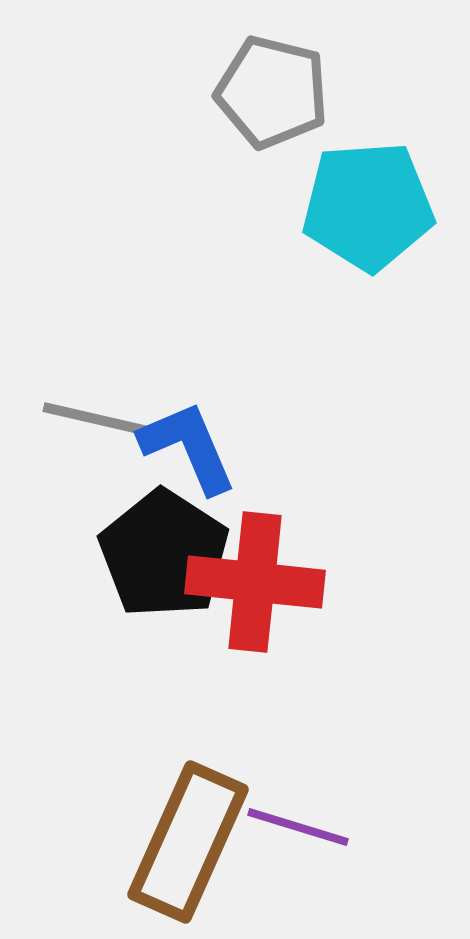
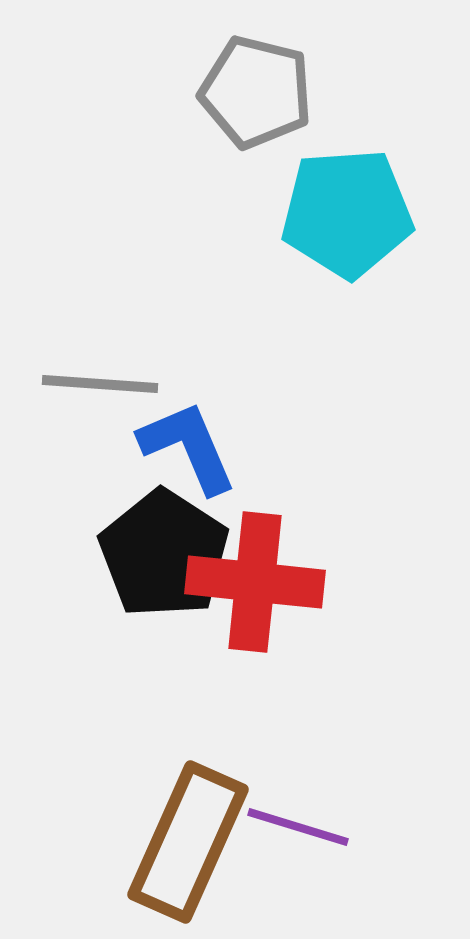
gray pentagon: moved 16 px left
cyan pentagon: moved 21 px left, 7 px down
gray line: moved 36 px up; rotated 9 degrees counterclockwise
